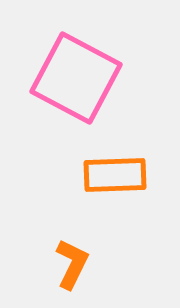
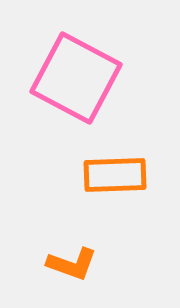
orange L-shape: rotated 84 degrees clockwise
